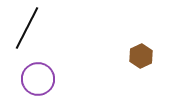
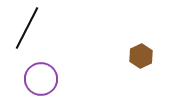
purple circle: moved 3 px right
